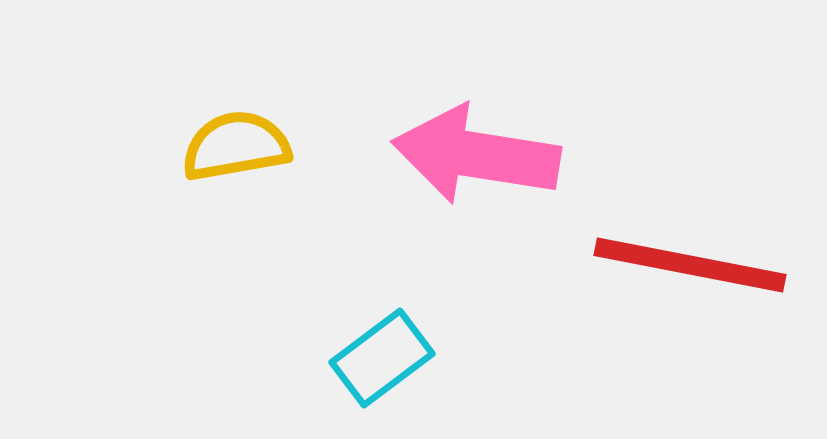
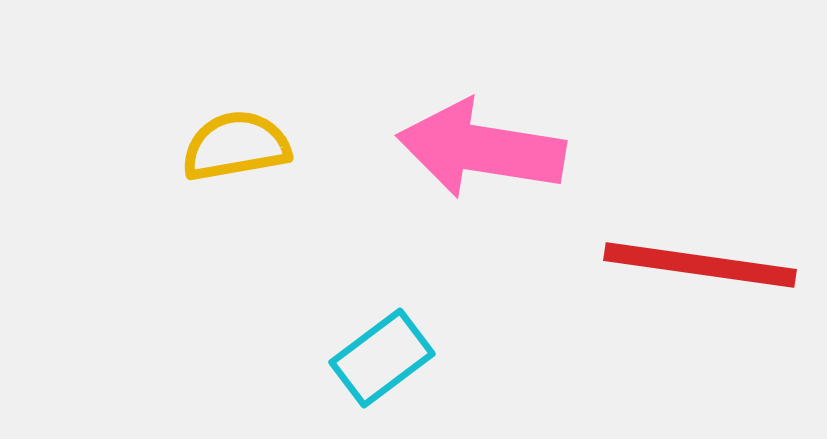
pink arrow: moved 5 px right, 6 px up
red line: moved 10 px right; rotated 3 degrees counterclockwise
